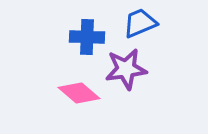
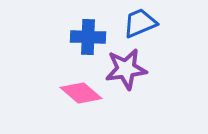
blue cross: moved 1 px right
pink diamond: moved 2 px right
